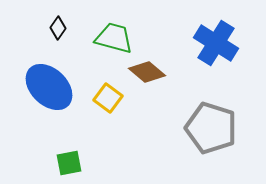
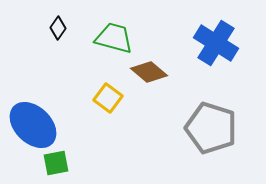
brown diamond: moved 2 px right
blue ellipse: moved 16 px left, 38 px down
green square: moved 13 px left
